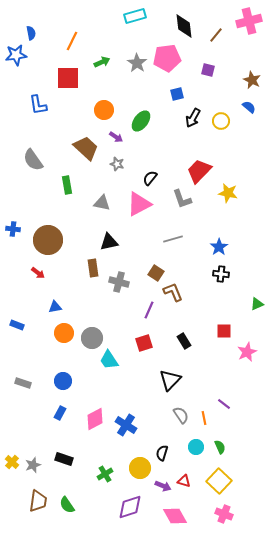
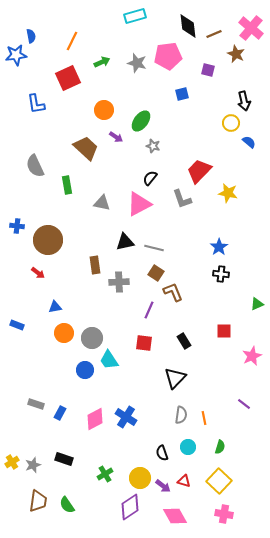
pink cross at (249, 21): moved 2 px right, 7 px down; rotated 35 degrees counterclockwise
black diamond at (184, 26): moved 4 px right
blue semicircle at (31, 33): moved 3 px down
brown line at (216, 35): moved 2 px left, 1 px up; rotated 28 degrees clockwise
pink pentagon at (167, 58): moved 1 px right, 2 px up
gray star at (137, 63): rotated 18 degrees counterclockwise
red square at (68, 78): rotated 25 degrees counterclockwise
brown star at (252, 80): moved 16 px left, 26 px up
blue square at (177, 94): moved 5 px right
blue L-shape at (38, 105): moved 2 px left, 1 px up
blue semicircle at (249, 107): moved 35 px down
black arrow at (193, 118): moved 51 px right, 17 px up; rotated 42 degrees counterclockwise
yellow circle at (221, 121): moved 10 px right, 2 px down
gray semicircle at (33, 160): moved 2 px right, 6 px down; rotated 10 degrees clockwise
gray star at (117, 164): moved 36 px right, 18 px up
blue cross at (13, 229): moved 4 px right, 3 px up
gray line at (173, 239): moved 19 px left, 9 px down; rotated 30 degrees clockwise
black triangle at (109, 242): moved 16 px right
brown rectangle at (93, 268): moved 2 px right, 3 px up
gray cross at (119, 282): rotated 18 degrees counterclockwise
red square at (144, 343): rotated 24 degrees clockwise
pink star at (247, 352): moved 5 px right, 4 px down
black triangle at (170, 380): moved 5 px right, 2 px up
blue circle at (63, 381): moved 22 px right, 11 px up
gray rectangle at (23, 383): moved 13 px right, 21 px down
purple line at (224, 404): moved 20 px right
gray semicircle at (181, 415): rotated 42 degrees clockwise
blue cross at (126, 425): moved 8 px up
cyan circle at (196, 447): moved 8 px left
green semicircle at (220, 447): rotated 40 degrees clockwise
black semicircle at (162, 453): rotated 35 degrees counterclockwise
yellow cross at (12, 462): rotated 16 degrees clockwise
yellow circle at (140, 468): moved 10 px down
purple arrow at (163, 486): rotated 14 degrees clockwise
purple diamond at (130, 507): rotated 16 degrees counterclockwise
pink cross at (224, 514): rotated 12 degrees counterclockwise
